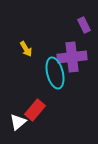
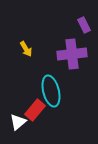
purple cross: moved 3 px up
cyan ellipse: moved 4 px left, 18 px down
